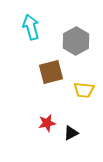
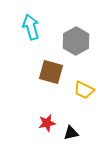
brown square: rotated 30 degrees clockwise
yellow trapezoid: rotated 20 degrees clockwise
black triangle: rotated 14 degrees clockwise
